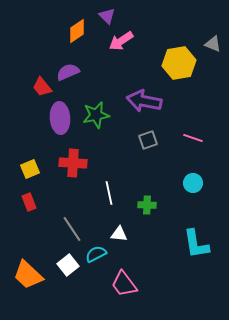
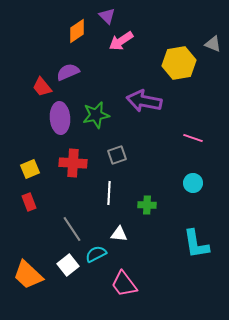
gray square: moved 31 px left, 15 px down
white line: rotated 15 degrees clockwise
